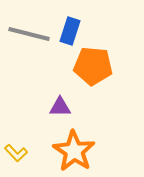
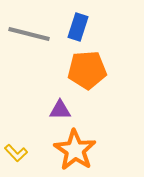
blue rectangle: moved 8 px right, 4 px up
orange pentagon: moved 6 px left, 4 px down; rotated 9 degrees counterclockwise
purple triangle: moved 3 px down
orange star: moved 1 px right, 1 px up
